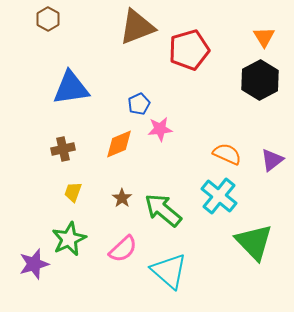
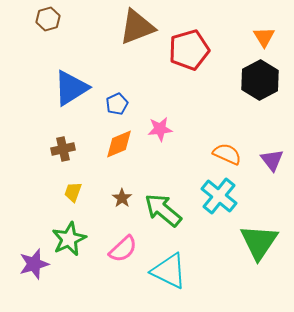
brown hexagon: rotated 15 degrees clockwise
blue triangle: rotated 24 degrees counterclockwise
blue pentagon: moved 22 px left
purple triangle: rotated 30 degrees counterclockwise
green triangle: moved 5 px right; rotated 18 degrees clockwise
cyan triangle: rotated 15 degrees counterclockwise
